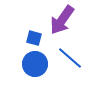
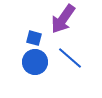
purple arrow: moved 1 px right, 1 px up
blue circle: moved 2 px up
